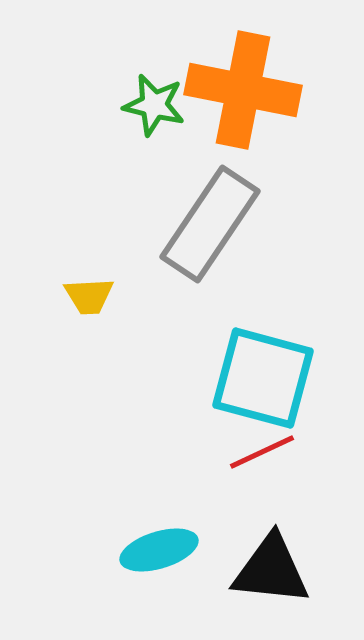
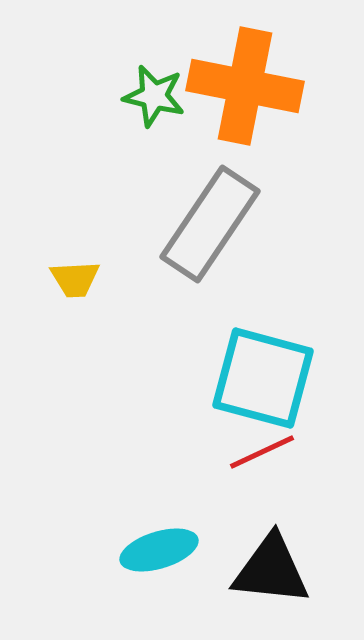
orange cross: moved 2 px right, 4 px up
green star: moved 9 px up
yellow trapezoid: moved 14 px left, 17 px up
